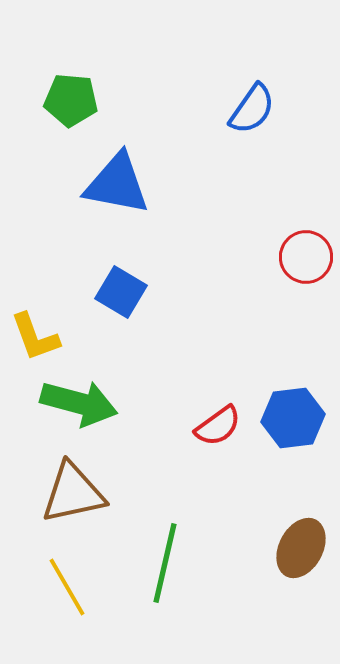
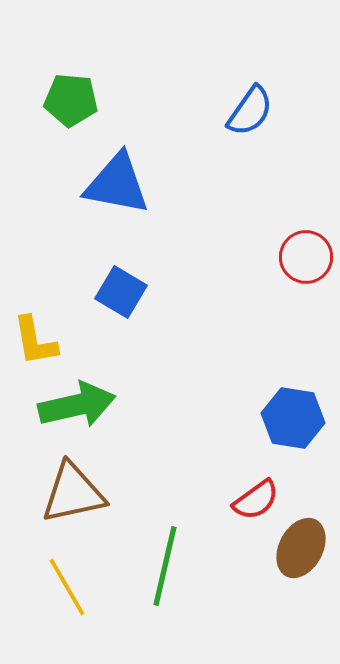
blue semicircle: moved 2 px left, 2 px down
yellow L-shape: moved 4 px down; rotated 10 degrees clockwise
green arrow: moved 2 px left, 2 px down; rotated 28 degrees counterclockwise
blue hexagon: rotated 16 degrees clockwise
red semicircle: moved 38 px right, 74 px down
green line: moved 3 px down
